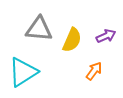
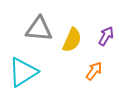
purple arrow: rotated 36 degrees counterclockwise
